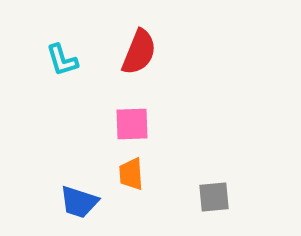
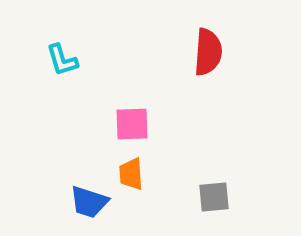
red semicircle: moved 69 px right; rotated 18 degrees counterclockwise
blue trapezoid: moved 10 px right
